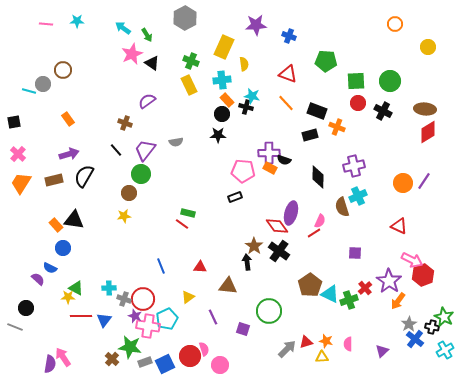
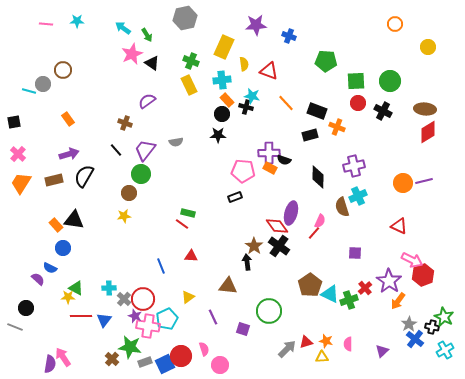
gray hexagon at (185, 18): rotated 15 degrees clockwise
red triangle at (288, 74): moved 19 px left, 3 px up
purple line at (424, 181): rotated 42 degrees clockwise
red line at (314, 233): rotated 16 degrees counterclockwise
black cross at (279, 251): moved 5 px up
red triangle at (200, 267): moved 9 px left, 11 px up
gray cross at (124, 299): rotated 24 degrees clockwise
red circle at (190, 356): moved 9 px left
